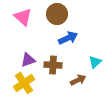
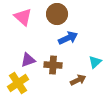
yellow cross: moved 6 px left
